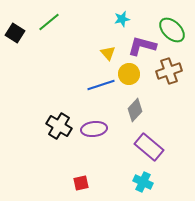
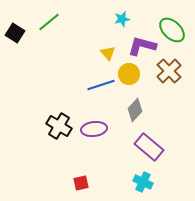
brown cross: rotated 25 degrees counterclockwise
